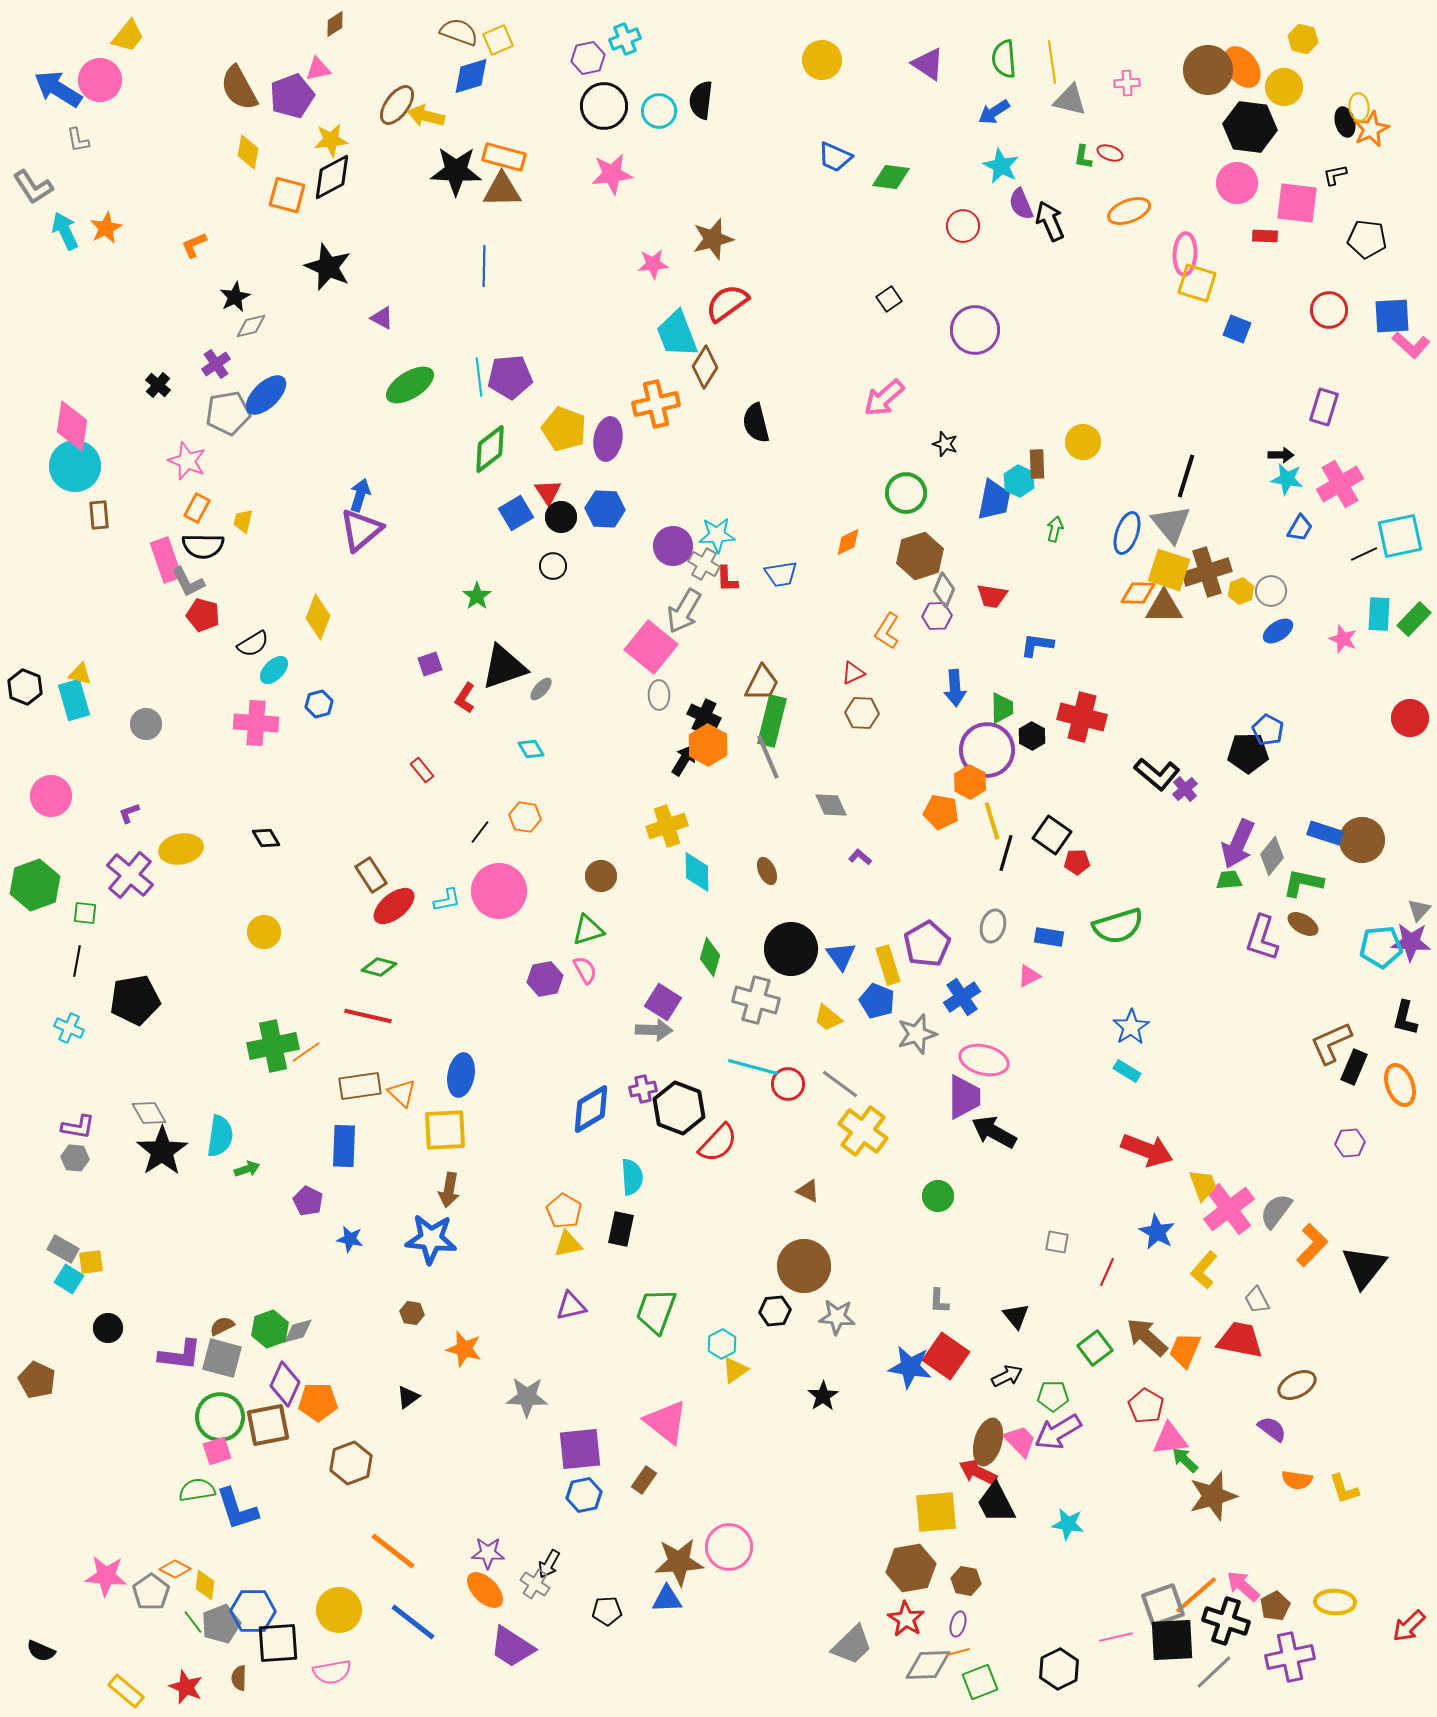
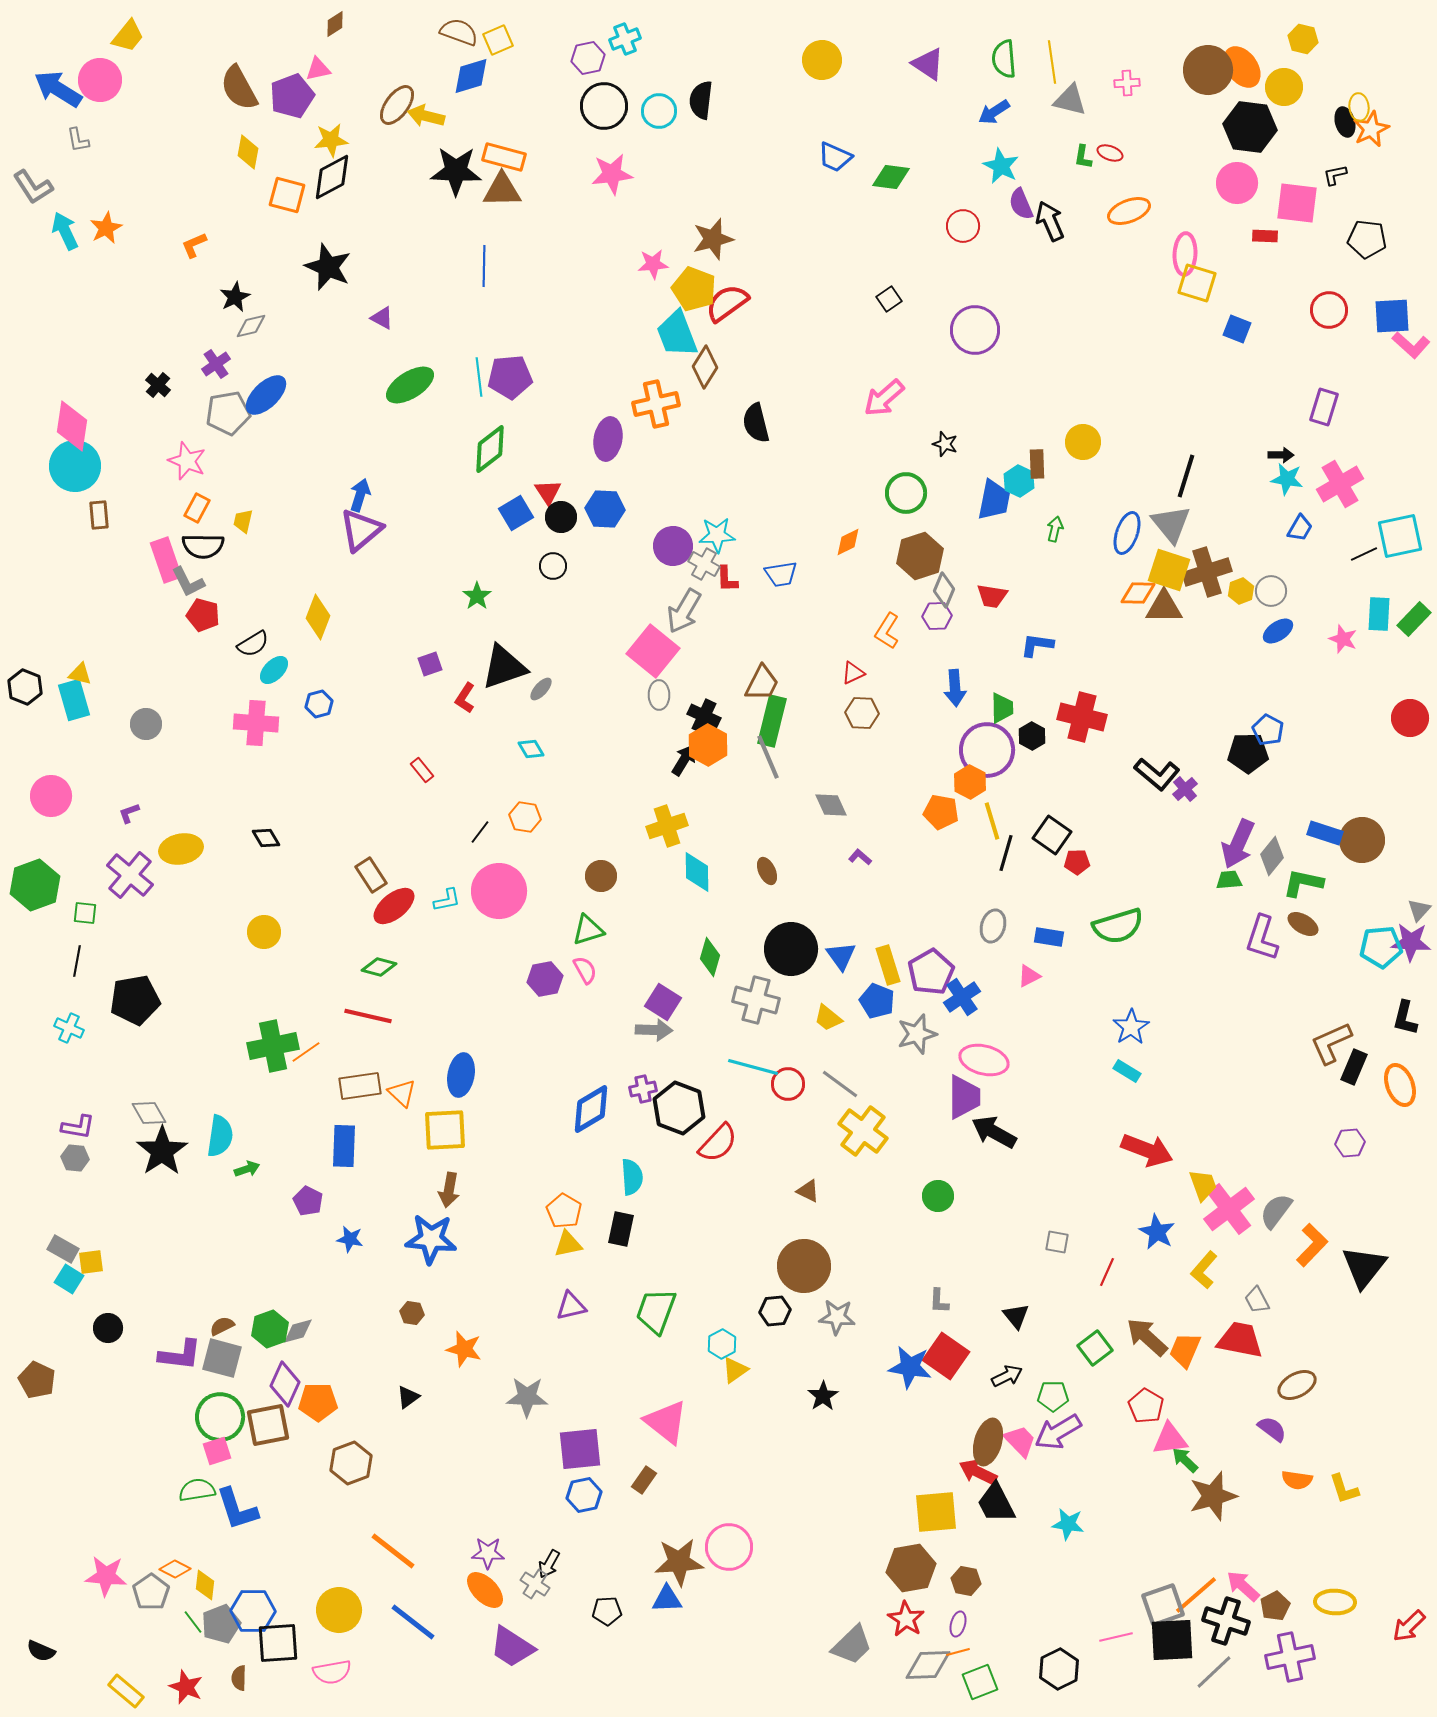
yellow pentagon at (564, 429): moved 130 px right, 140 px up
pink square at (651, 647): moved 2 px right, 4 px down
purple pentagon at (927, 944): moved 4 px right, 28 px down
